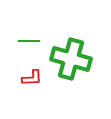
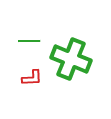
green cross: rotated 6 degrees clockwise
